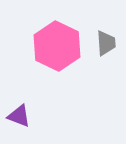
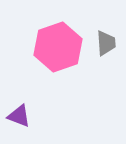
pink hexagon: moved 1 px right, 1 px down; rotated 15 degrees clockwise
